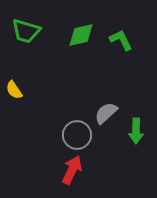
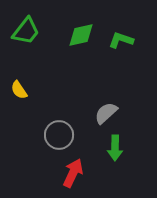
green trapezoid: rotated 68 degrees counterclockwise
green L-shape: rotated 45 degrees counterclockwise
yellow semicircle: moved 5 px right
green arrow: moved 21 px left, 17 px down
gray circle: moved 18 px left
red arrow: moved 1 px right, 3 px down
